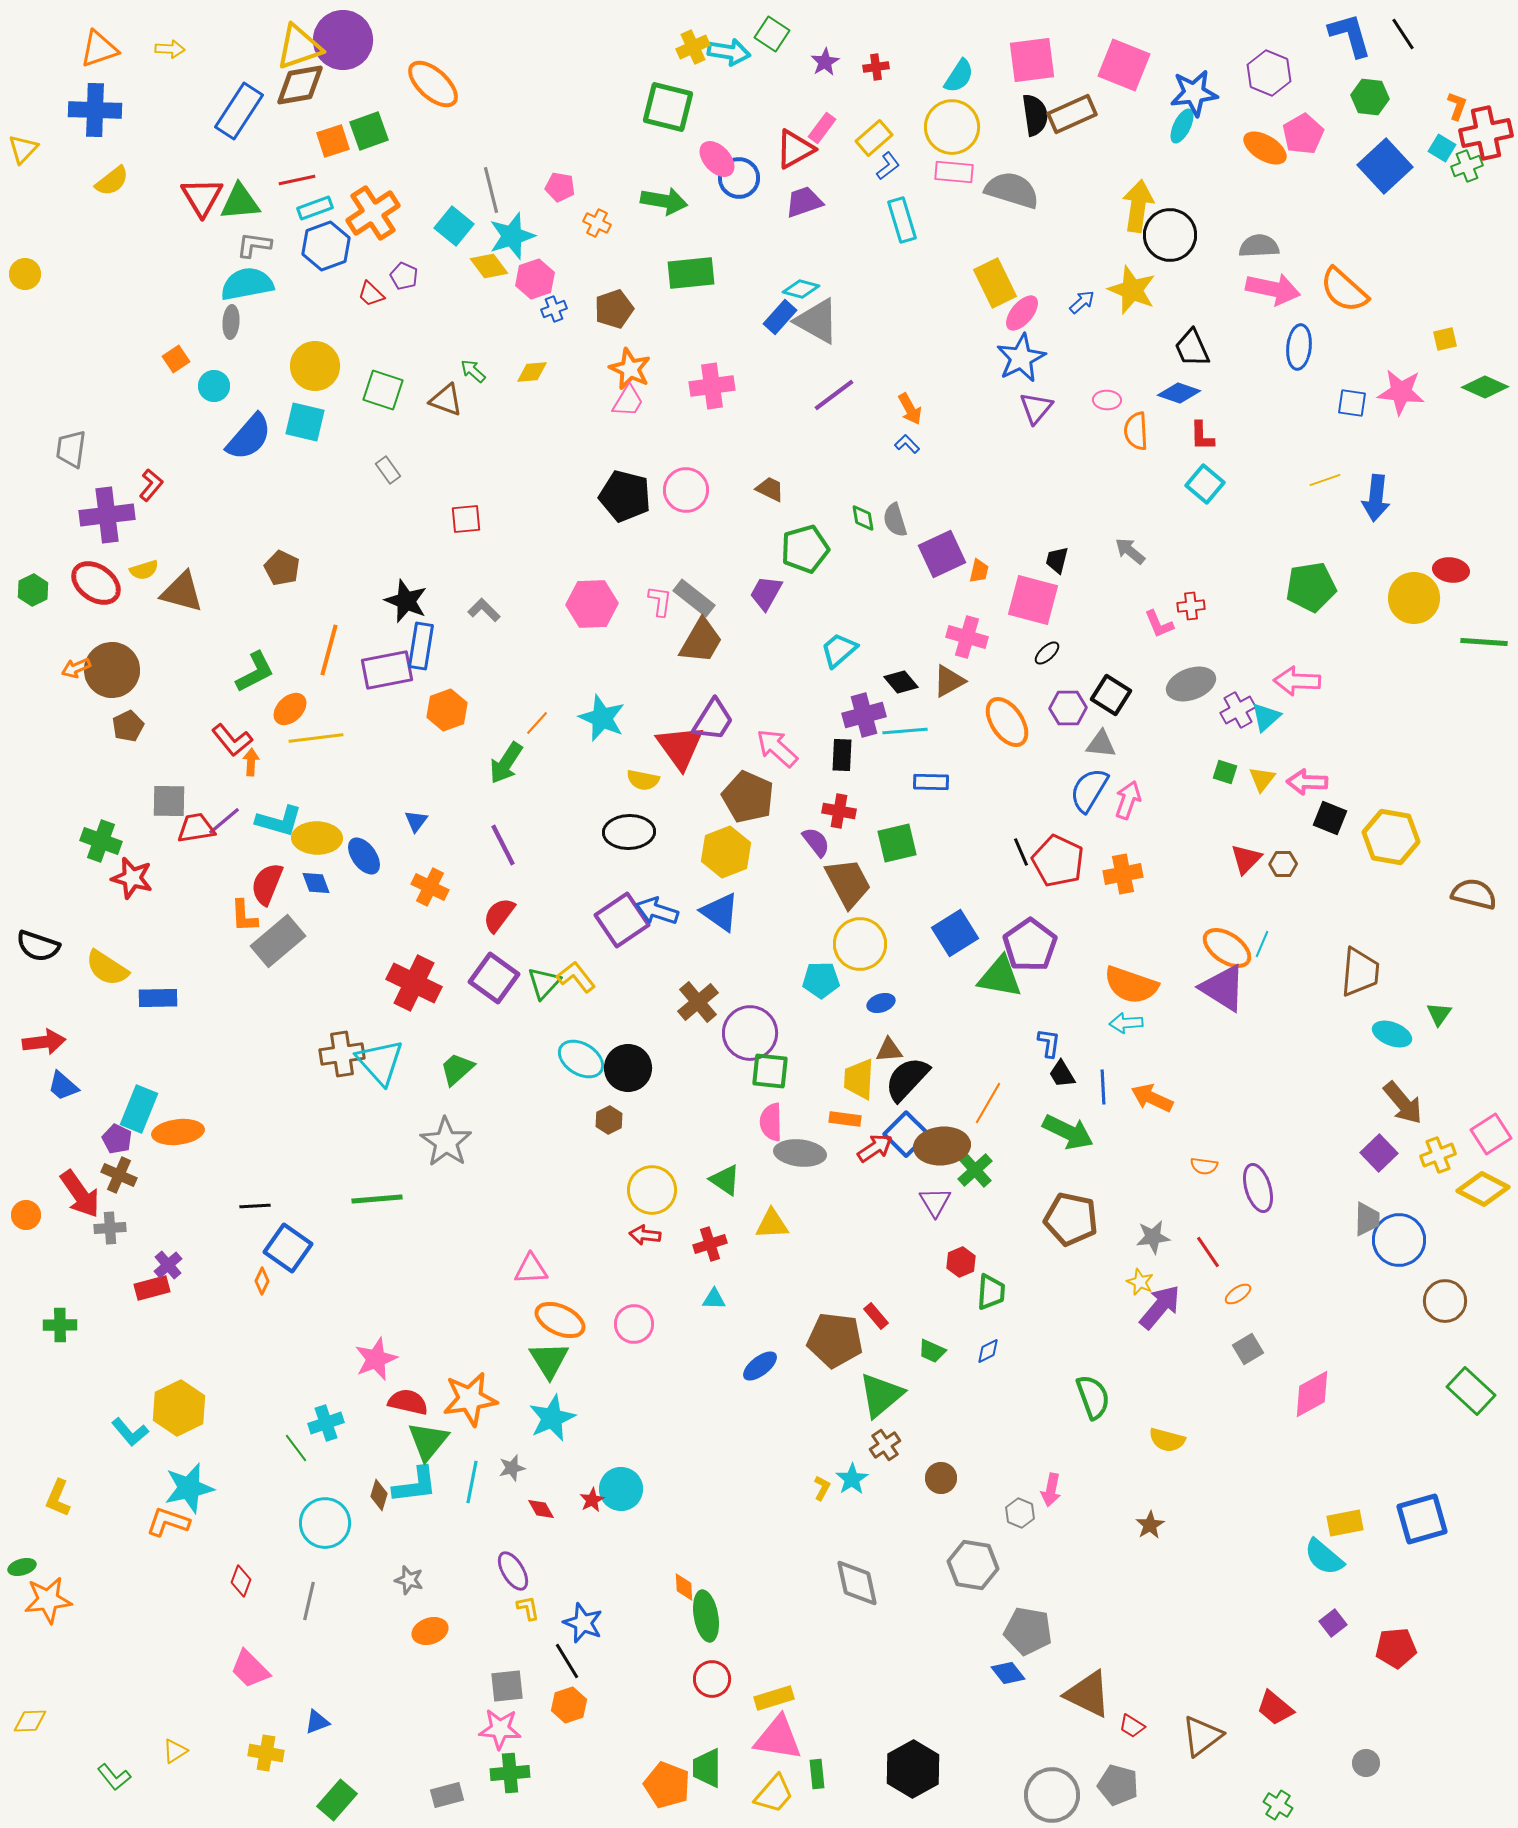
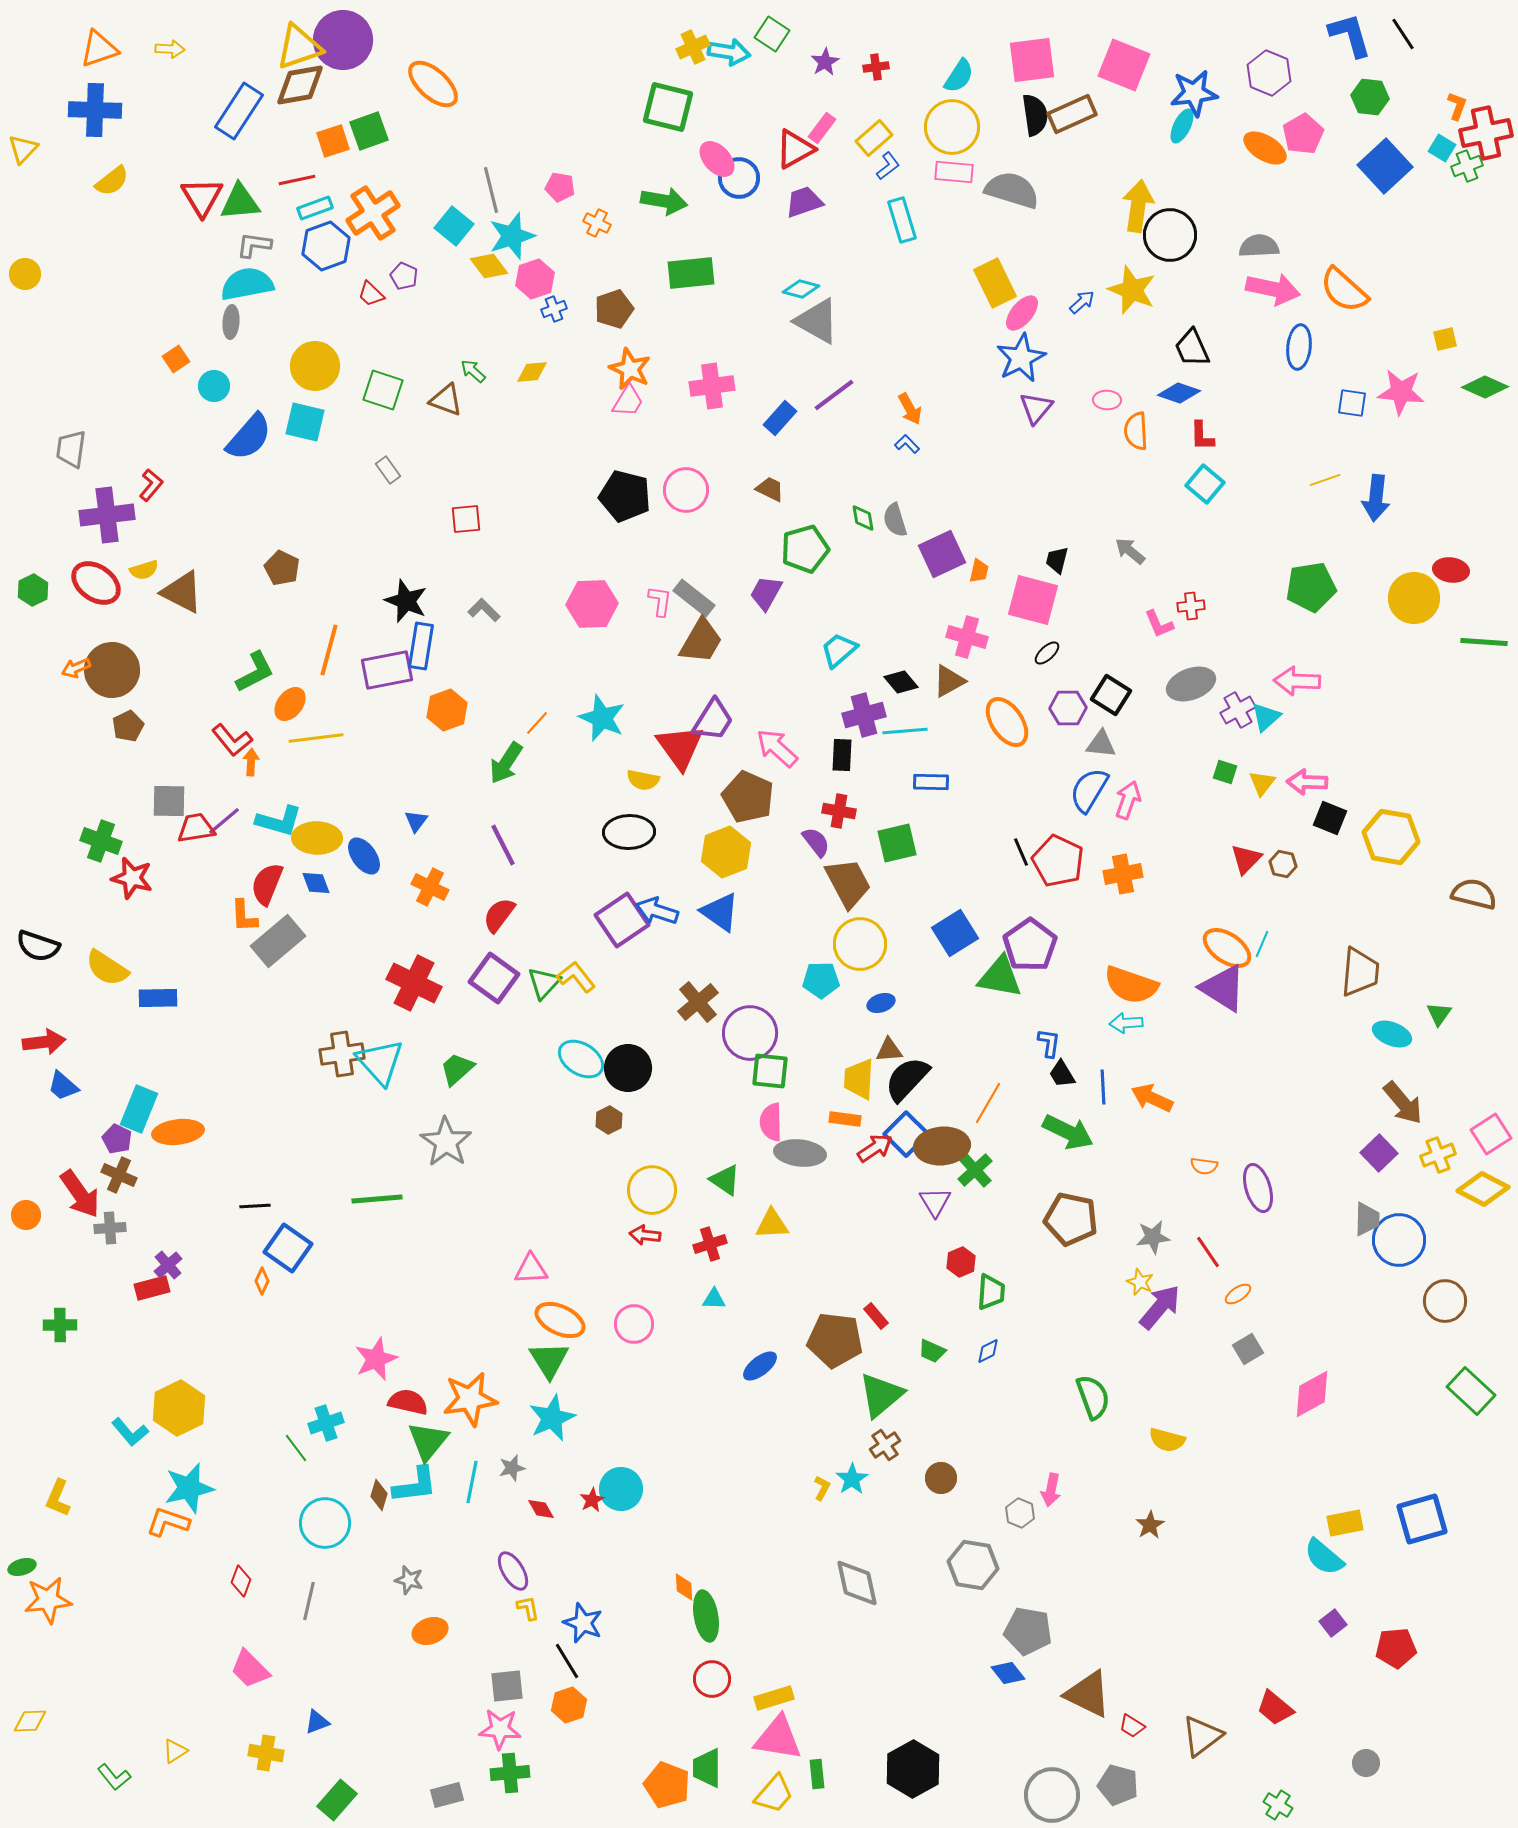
blue rectangle at (780, 317): moved 101 px down
brown triangle at (182, 592): rotated 12 degrees clockwise
orange ellipse at (290, 709): moved 5 px up; rotated 8 degrees counterclockwise
yellow triangle at (1262, 779): moved 4 px down
brown hexagon at (1283, 864): rotated 12 degrees clockwise
